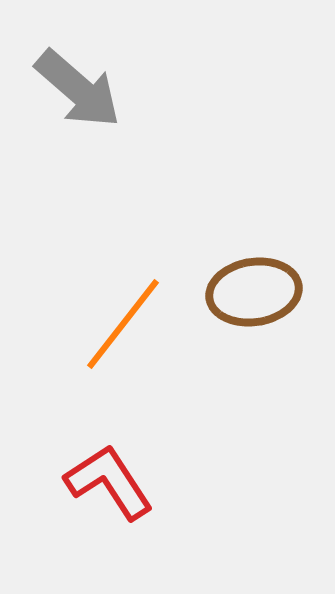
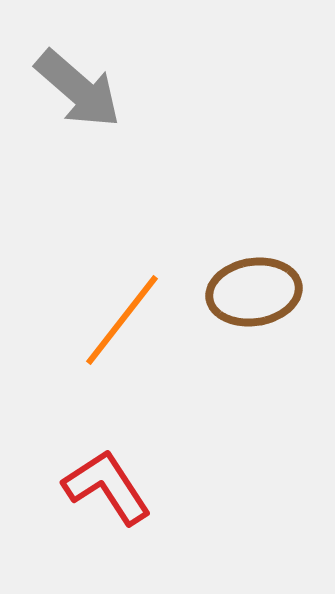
orange line: moved 1 px left, 4 px up
red L-shape: moved 2 px left, 5 px down
